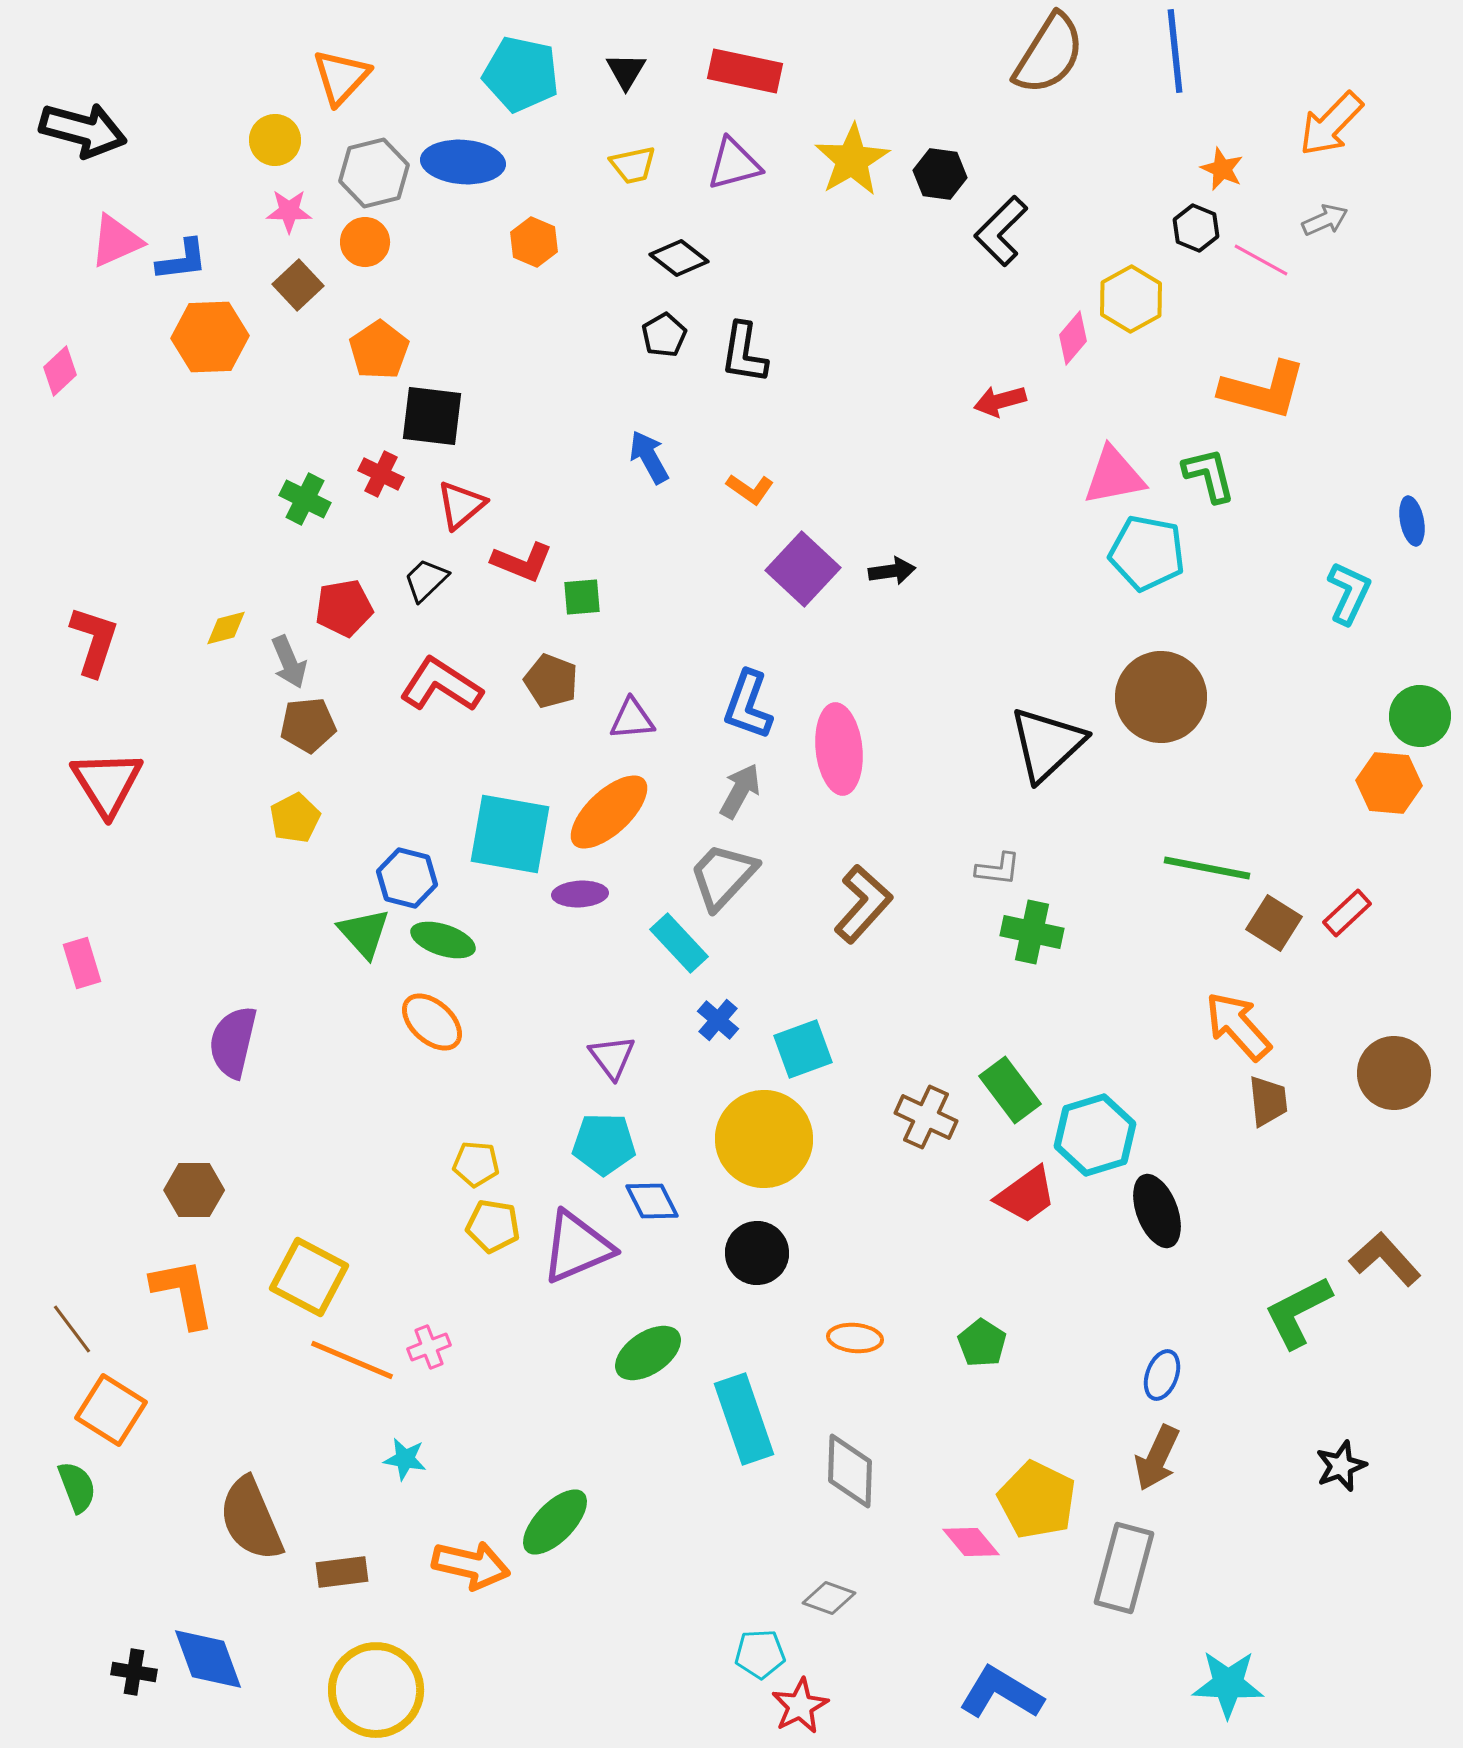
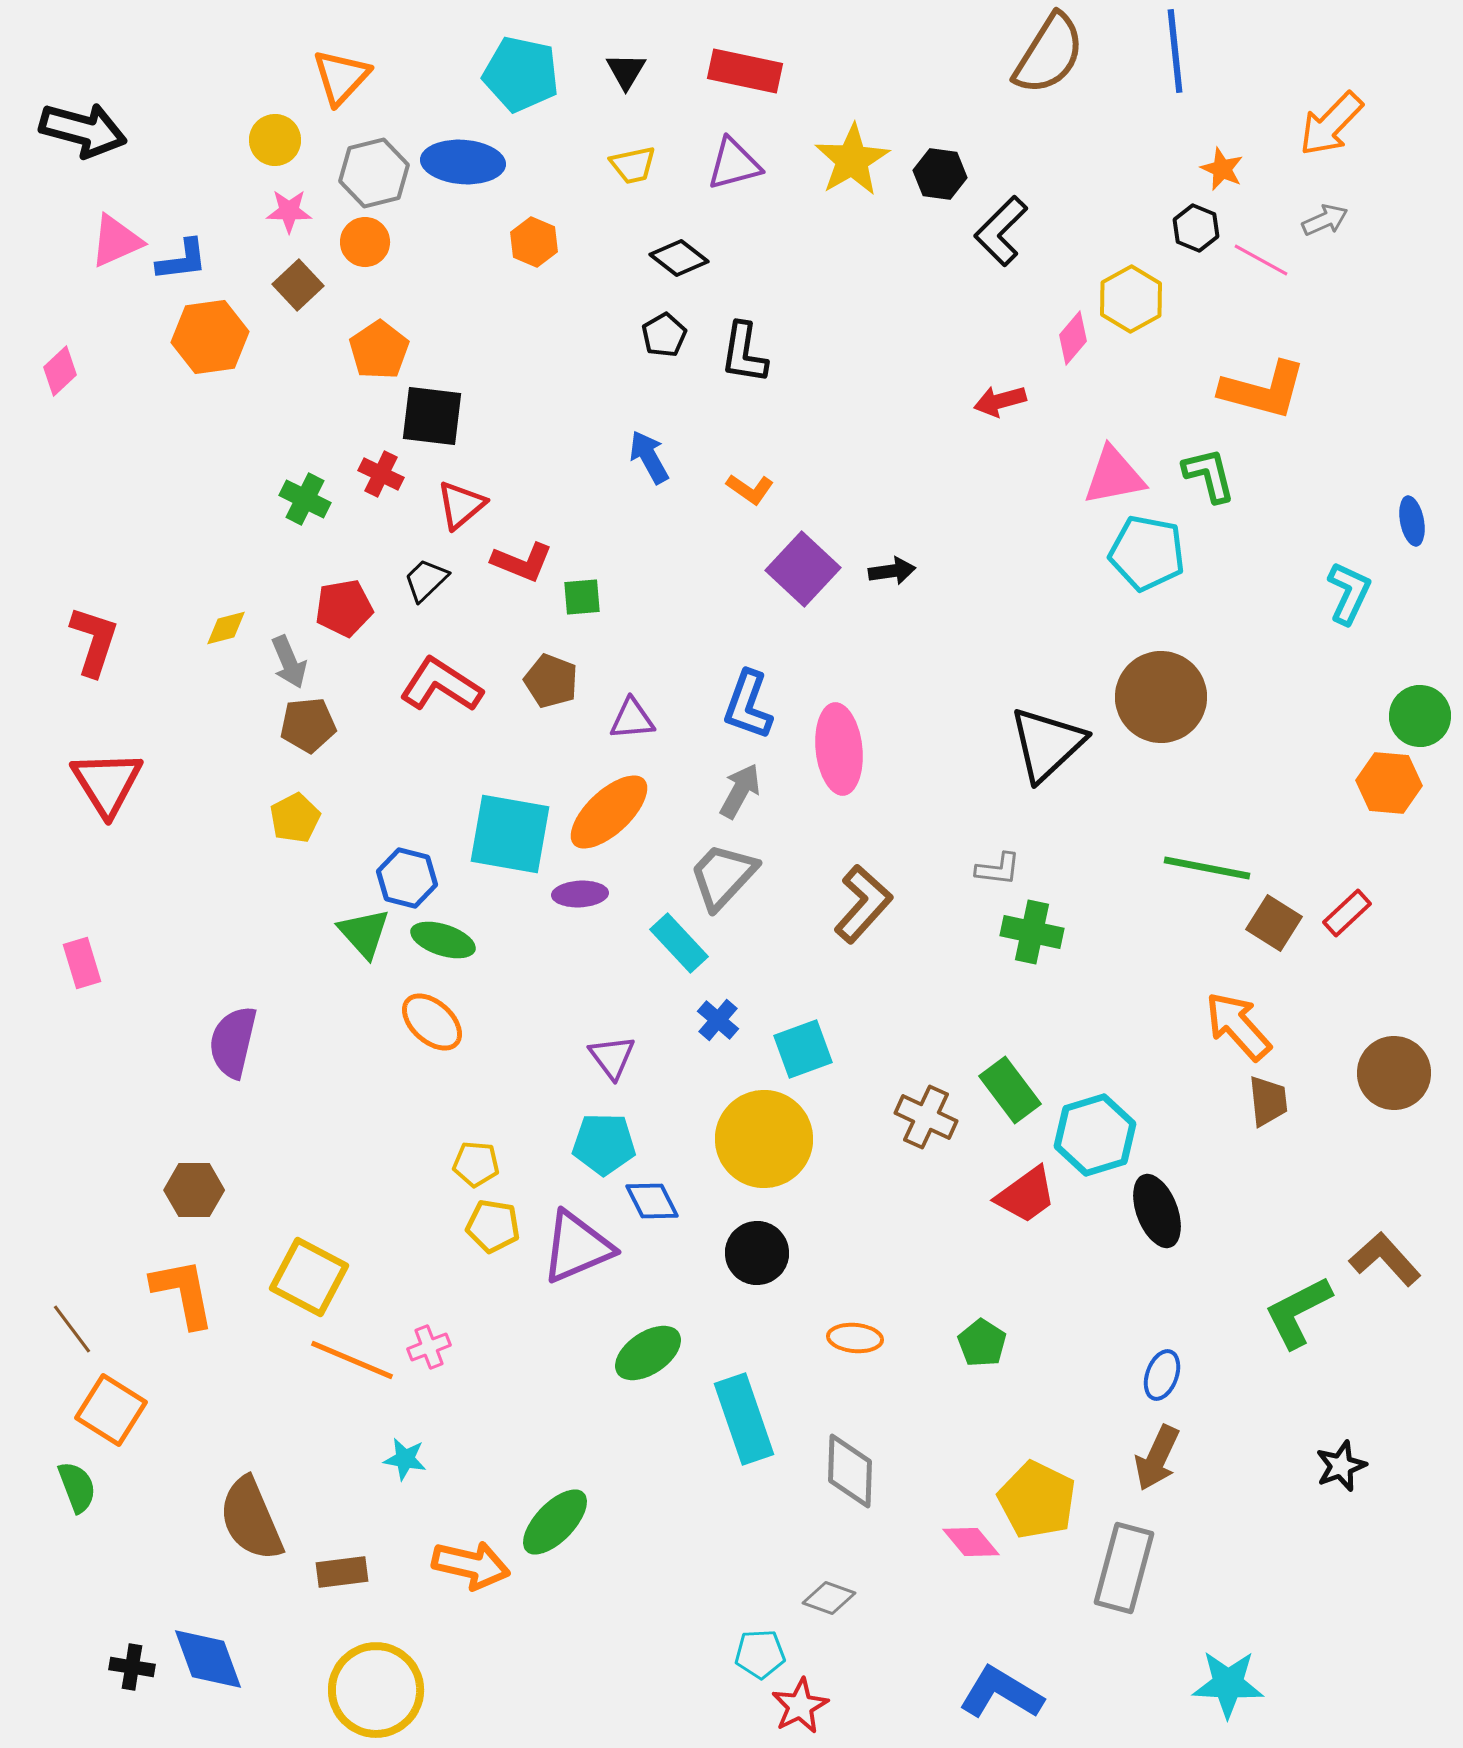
orange hexagon at (210, 337): rotated 6 degrees counterclockwise
black cross at (134, 1672): moved 2 px left, 5 px up
